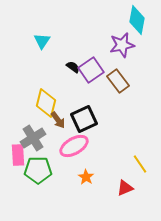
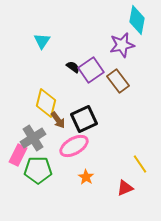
pink rectangle: rotated 30 degrees clockwise
